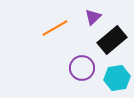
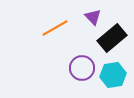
purple triangle: rotated 30 degrees counterclockwise
black rectangle: moved 2 px up
cyan hexagon: moved 4 px left, 3 px up
